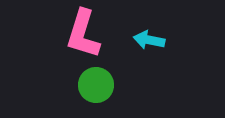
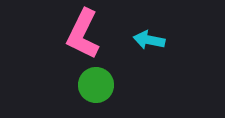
pink L-shape: rotated 9 degrees clockwise
